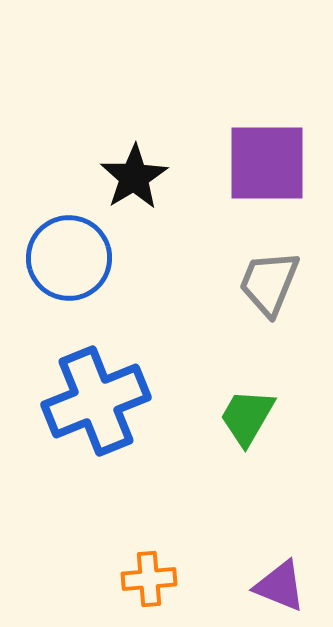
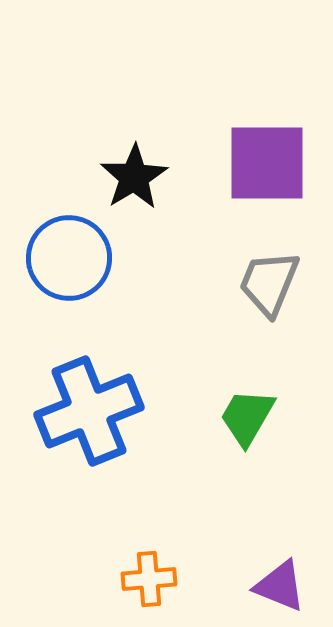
blue cross: moved 7 px left, 10 px down
